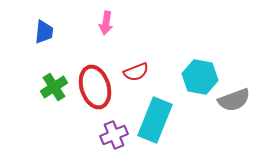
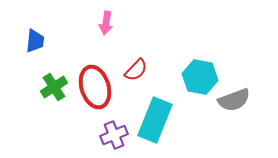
blue trapezoid: moved 9 px left, 9 px down
red semicircle: moved 2 px up; rotated 25 degrees counterclockwise
